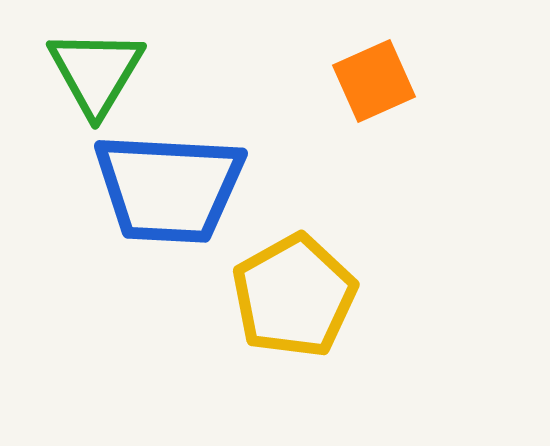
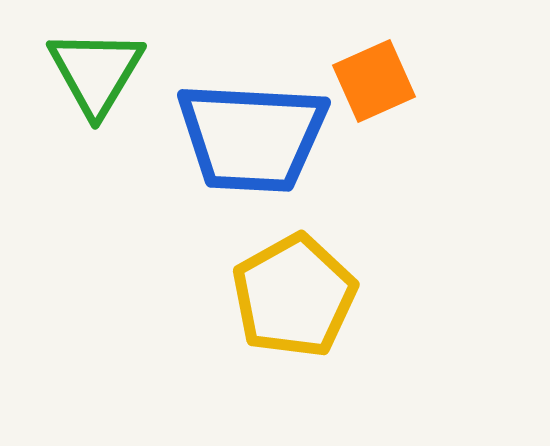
blue trapezoid: moved 83 px right, 51 px up
